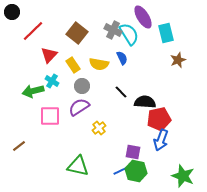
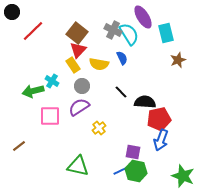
red triangle: moved 29 px right, 5 px up
